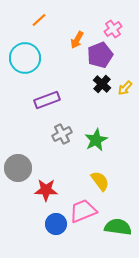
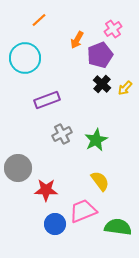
blue circle: moved 1 px left
